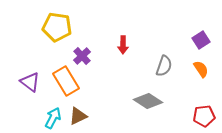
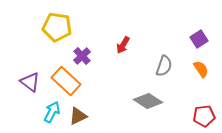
purple square: moved 2 px left, 1 px up
red arrow: rotated 30 degrees clockwise
orange rectangle: rotated 16 degrees counterclockwise
cyan arrow: moved 1 px left, 6 px up
